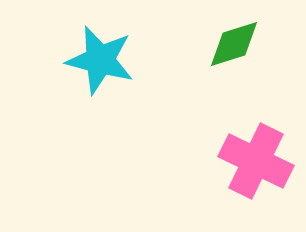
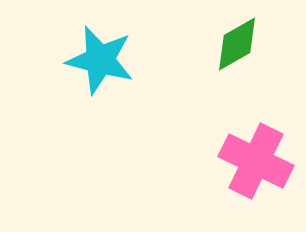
green diamond: moved 3 px right; rotated 12 degrees counterclockwise
